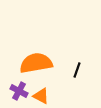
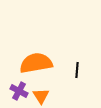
black line: rotated 14 degrees counterclockwise
orange triangle: rotated 30 degrees clockwise
